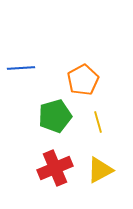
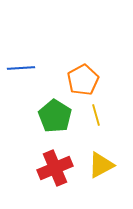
green pentagon: rotated 24 degrees counterclockwise
yellow line: moved 2 px left, 7 px up
yellow triangle: moved 1 px right, 5 px up
